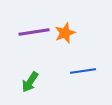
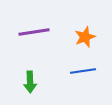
orange star: moved 20 px right, 4 px down
green arrow: rotated 35 degrees counterclockwise
